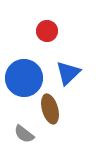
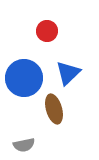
brown ellipse: moved 4 px right
gray semicircle: moved 11 px down; rotated 50 degrees counterclockwise
